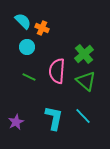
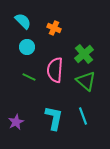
orange cross: moved 12 px right
pink semicircle: moved 2 px left, 1 px up
cyan line: rotated 24 degrees clockwise
